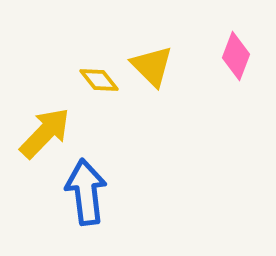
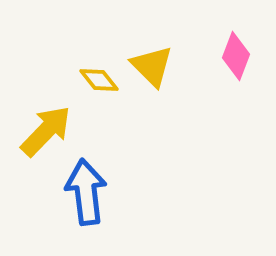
yellow arrow: moved 1 px right, 2 px up
